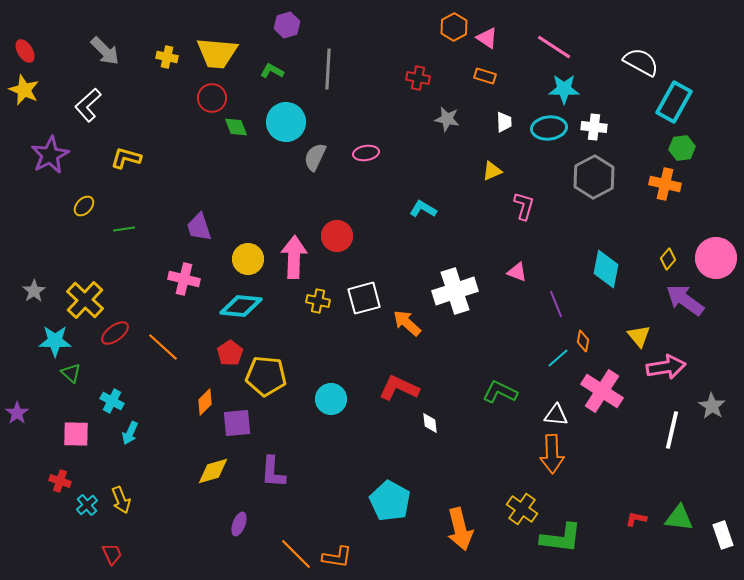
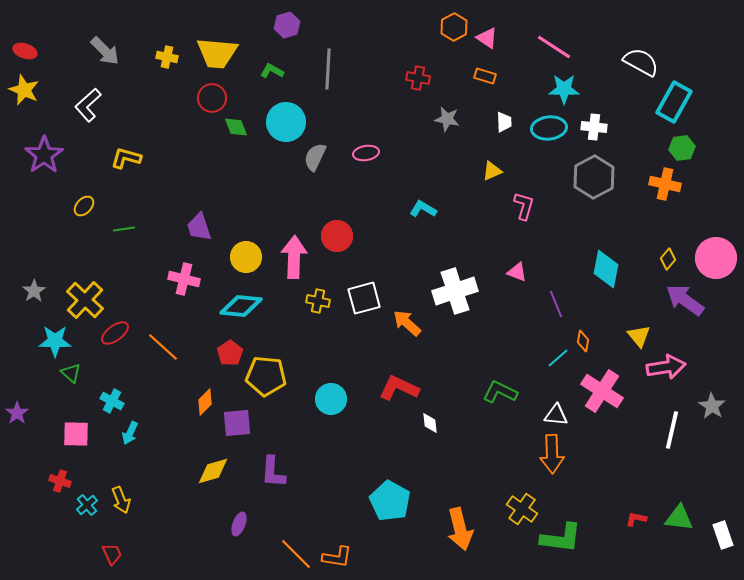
red ellipse at (25, 51): rotated 40 degrees counterclockwise
purple star at (50, 155): moved 6 px left; rotated 6 degrees counterclockwise
yellow circle at (248, 259): moved 2 px left, 2 px up
